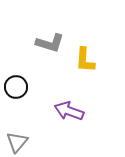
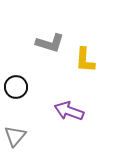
gray triangle: moved 2 px left, 6 px up
